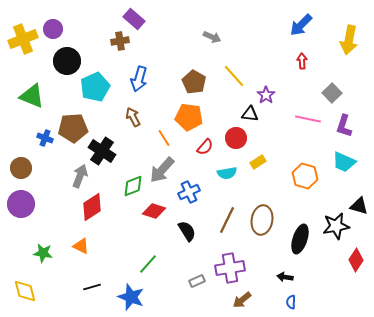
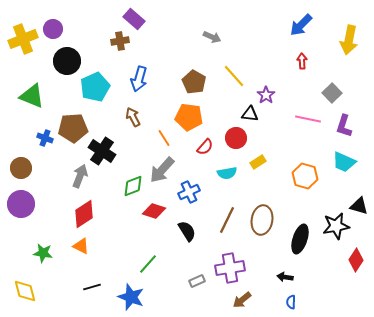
red diamond at (92, 207): moved 8 px left, 7 px down
